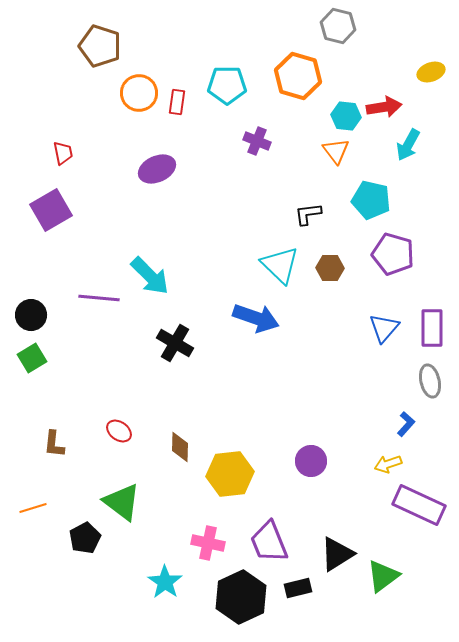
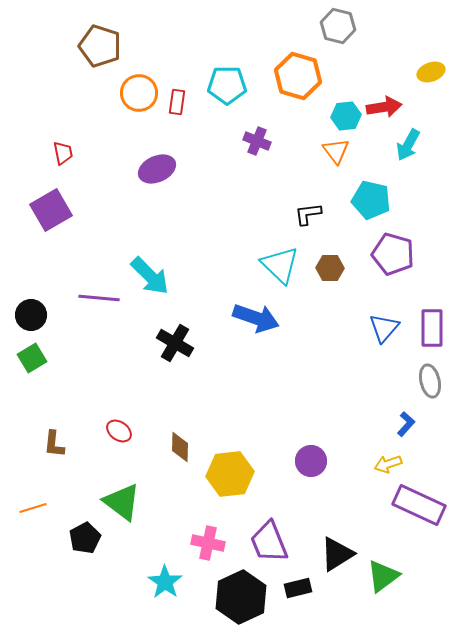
cyan hexagon at (346, 116): rotated 12 degrees counterclockwise
